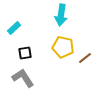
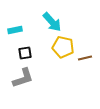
cyan arrow: moved 9 px left, 7 px down; rotated 50 degrees counterclockwise
cyan rectangle: moved 1 px right, 2 px down; rotated 32 degrees clockwise
brown line: rotated 24 degrees clockwise
gray L-shape: rotated 105 degrees clockwise
